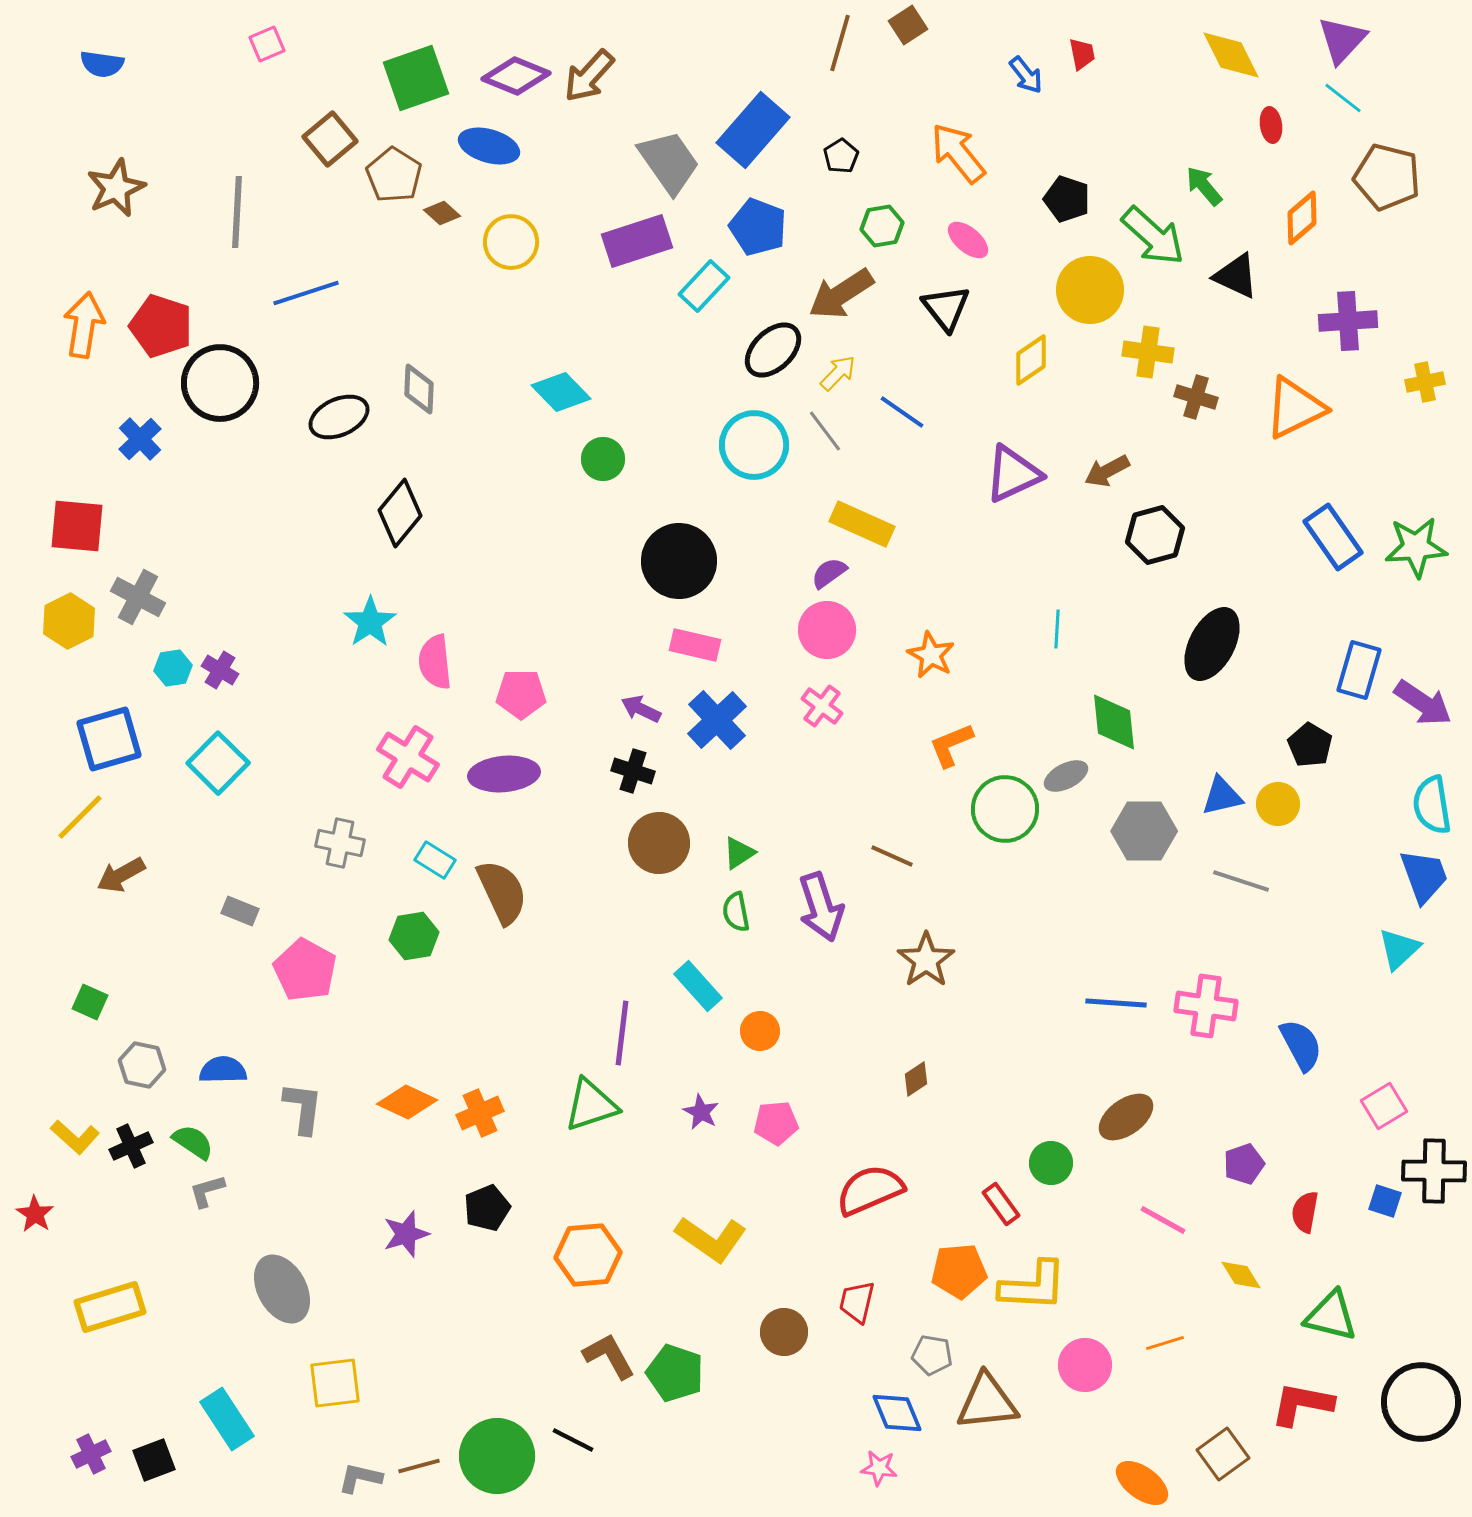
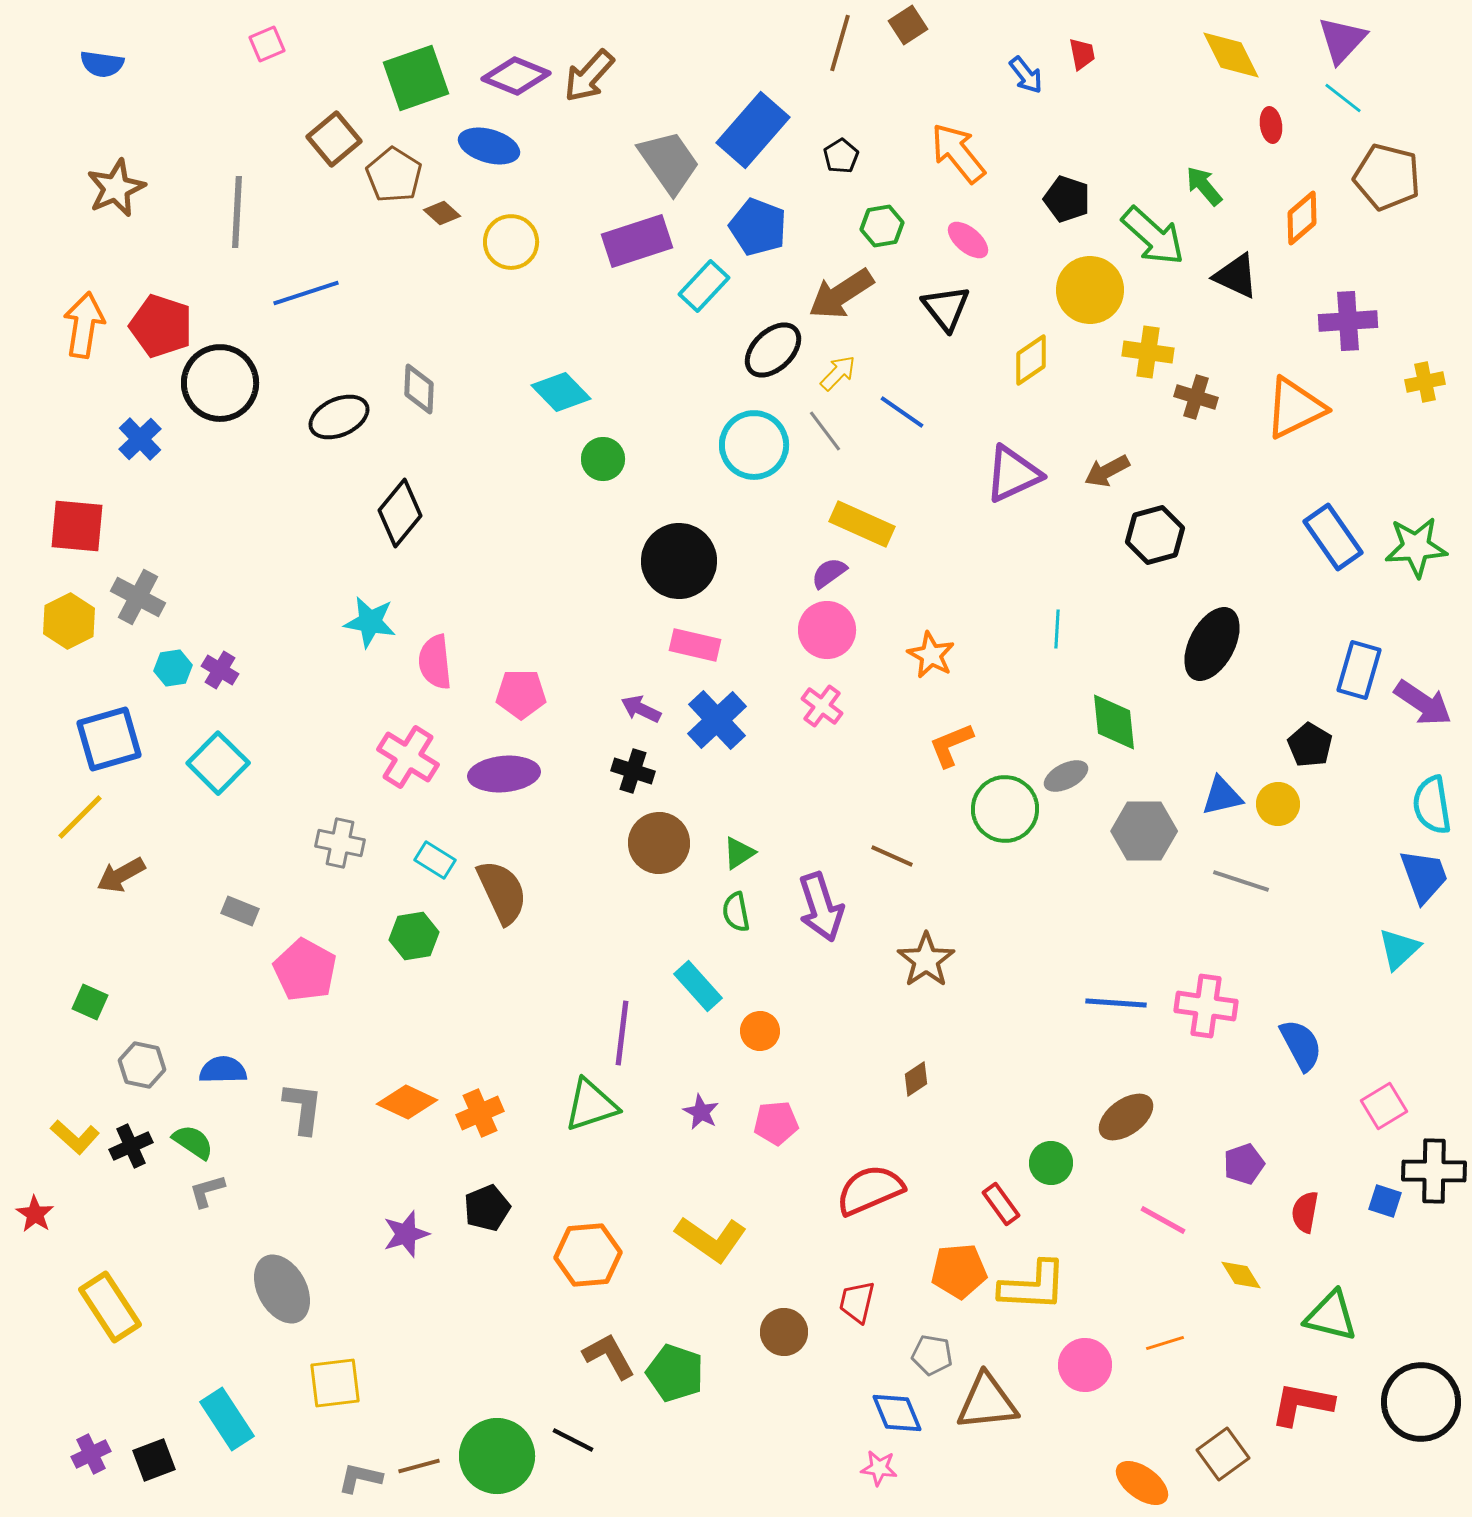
brown square at (330, 139): moved 4 px right
cyan star at (370, 622): rotated 28 degrees counterclockwise
yellow rectangle at (110, 1307): rotated 74 degrees clockwise
